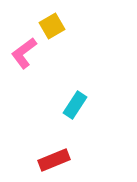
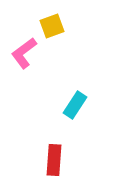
yellow square: rotated 10 degrees clockwise
red rectangle: rotated 64 degrees counterclockwise
